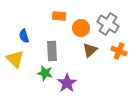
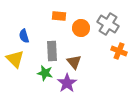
brown triangle: moved 16 px left, 12 px down; rotated 28 degrees counterclockwise
